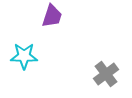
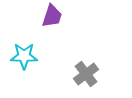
gray cross: moved 20 px left
